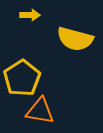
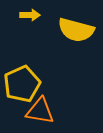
yellow semicircle: moved 1 px right, 9 px up
yellow pentagon: moved 6 px down; rotated 9 degrees clockwise
